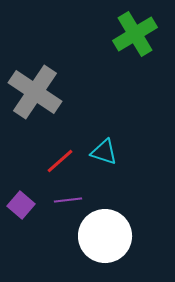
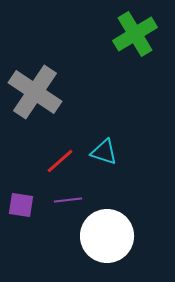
purple square: rotated 32 degrees counterclockwise
white circle: moved 2 px right
